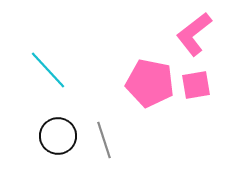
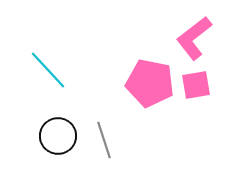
pink L-shape: moved 4 px down
